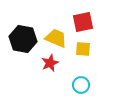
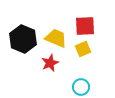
red square: moved 2 px right, 4 px down; rotated 10 degrees clockwise
black hexagon: rotated 12 degrees clockwise
yellow square: rotated 28 degrees counterclockwise
cyan circle: moved 2 px down
